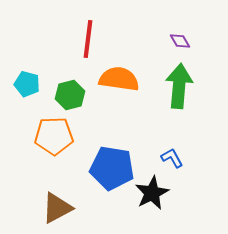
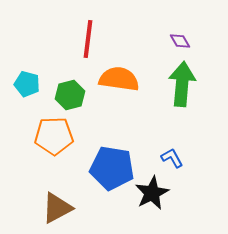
green arrow: moved 3 px right, 2 px up
